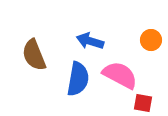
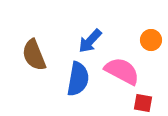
blue arrow: rotated 64 degrees counterclockwise
pink semicircle: moved 2 px right, 4 px up
